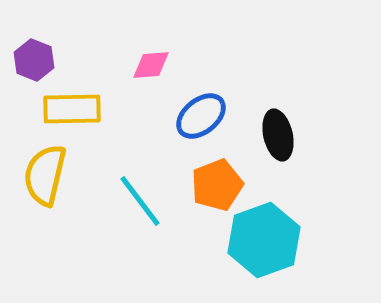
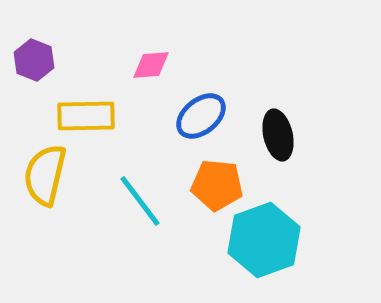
yellow rectangle: moved 14 px right, 7 px down
orange pentagon: rotated 27 degrees clockwise
